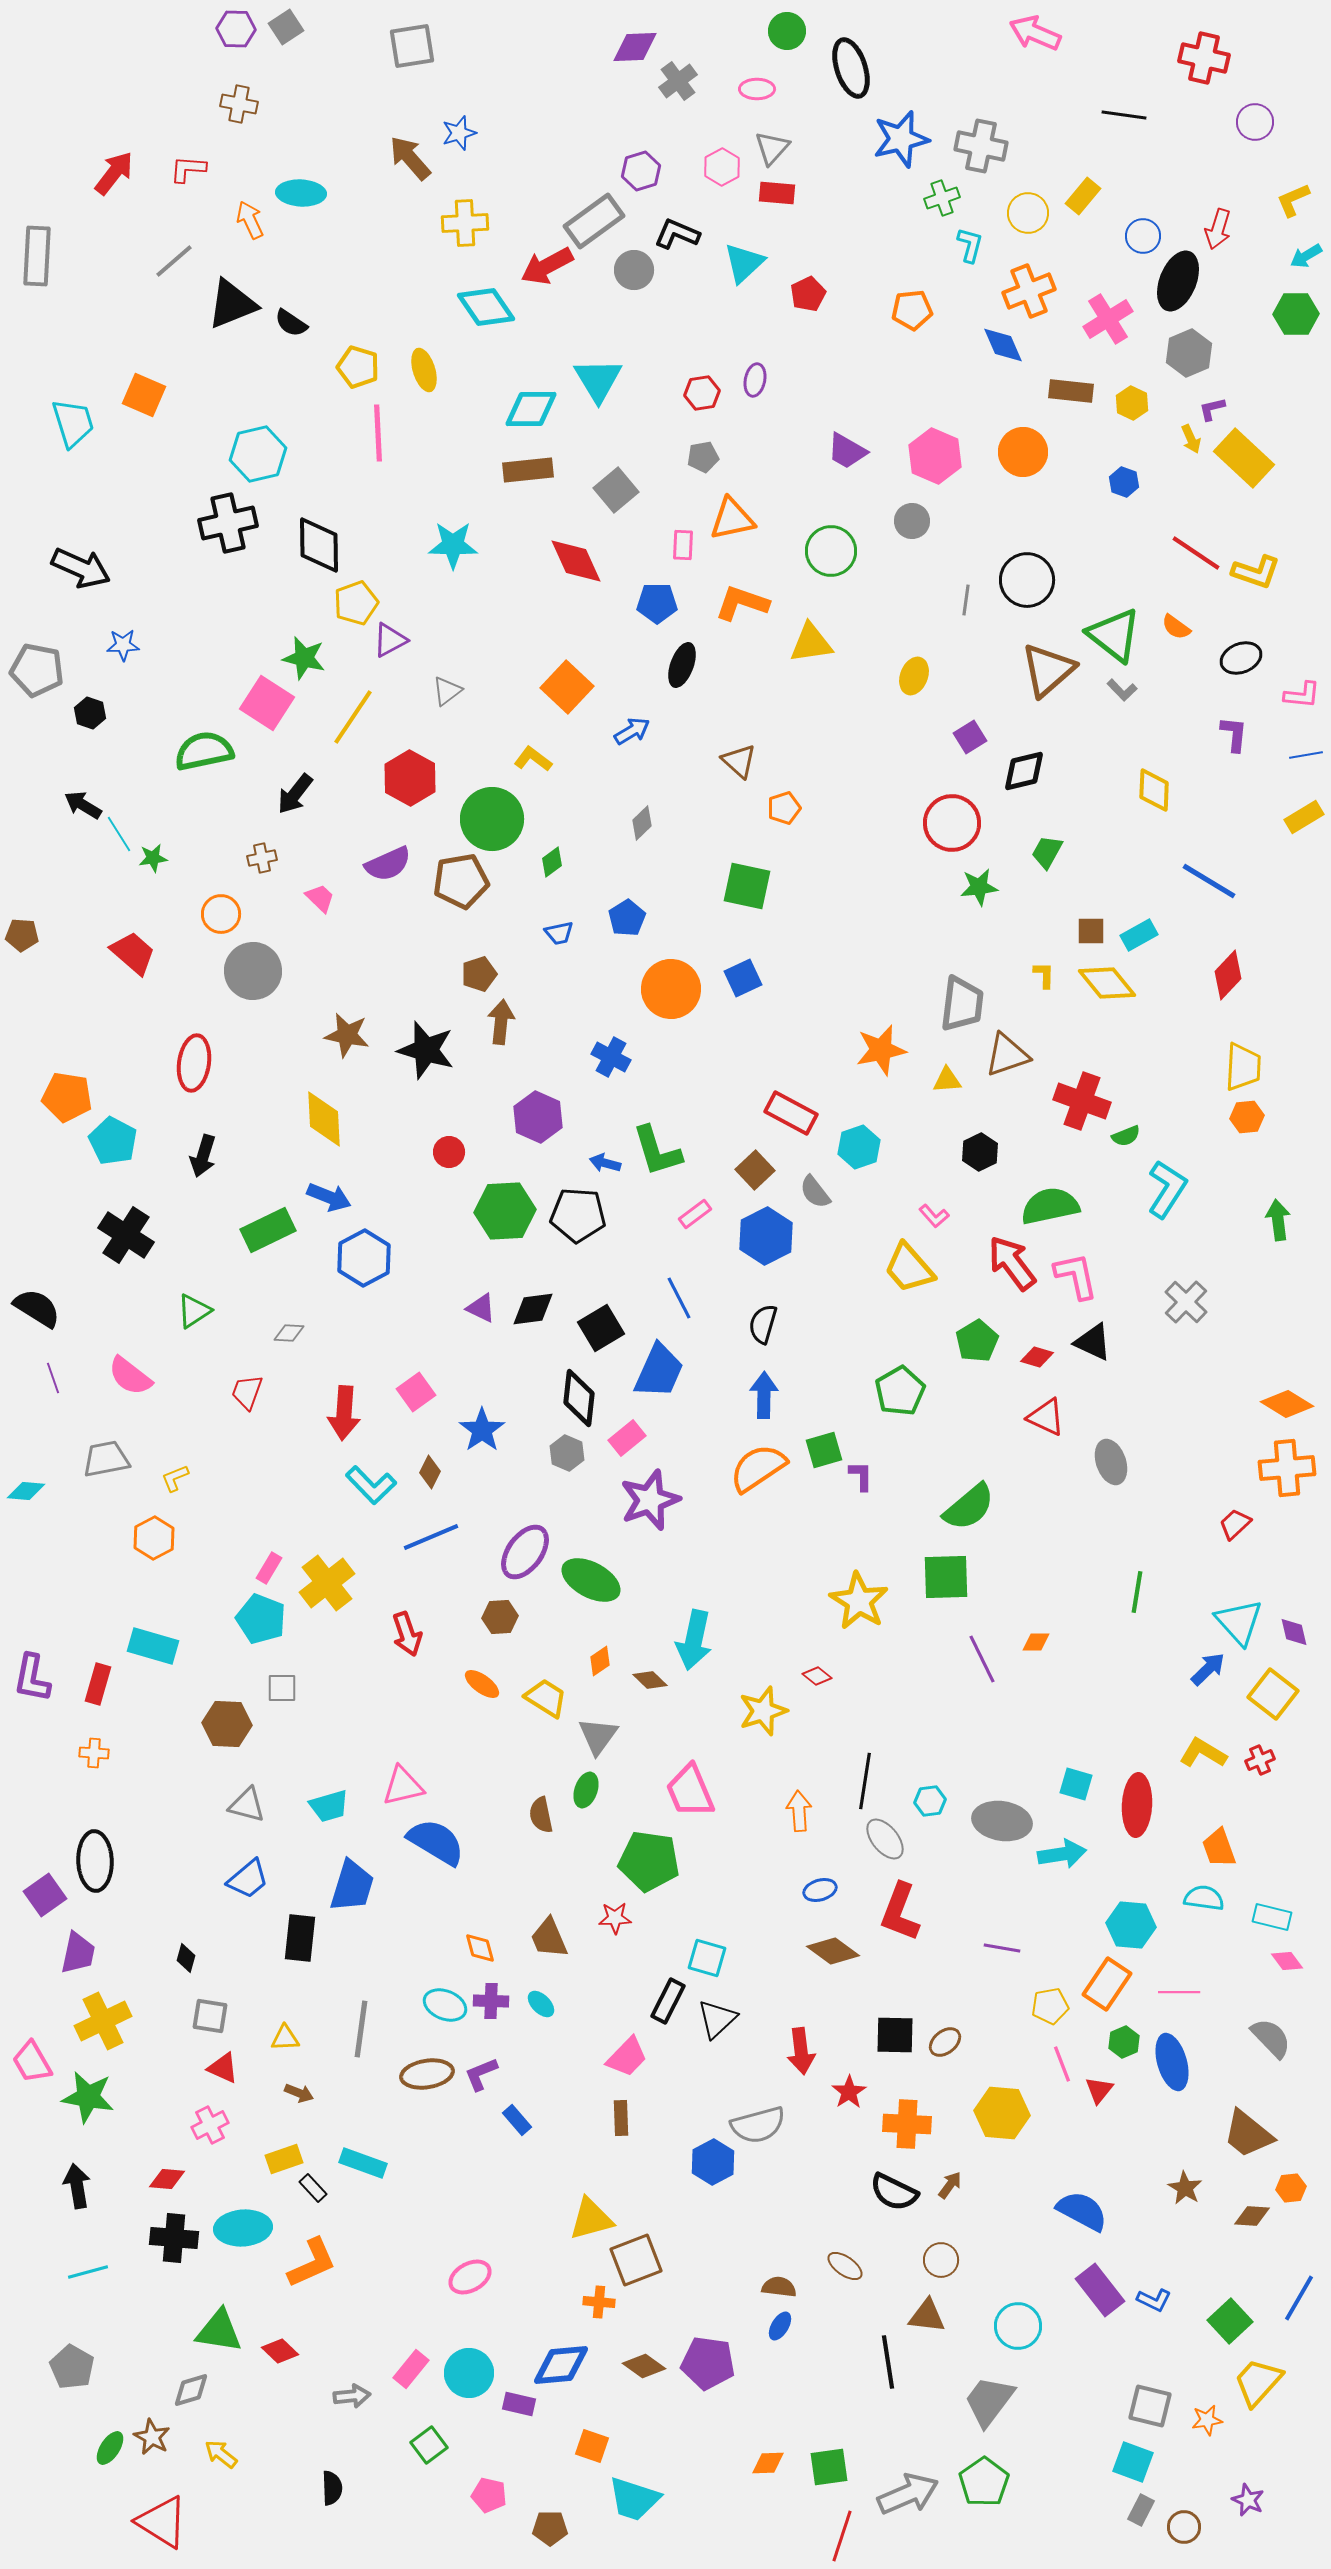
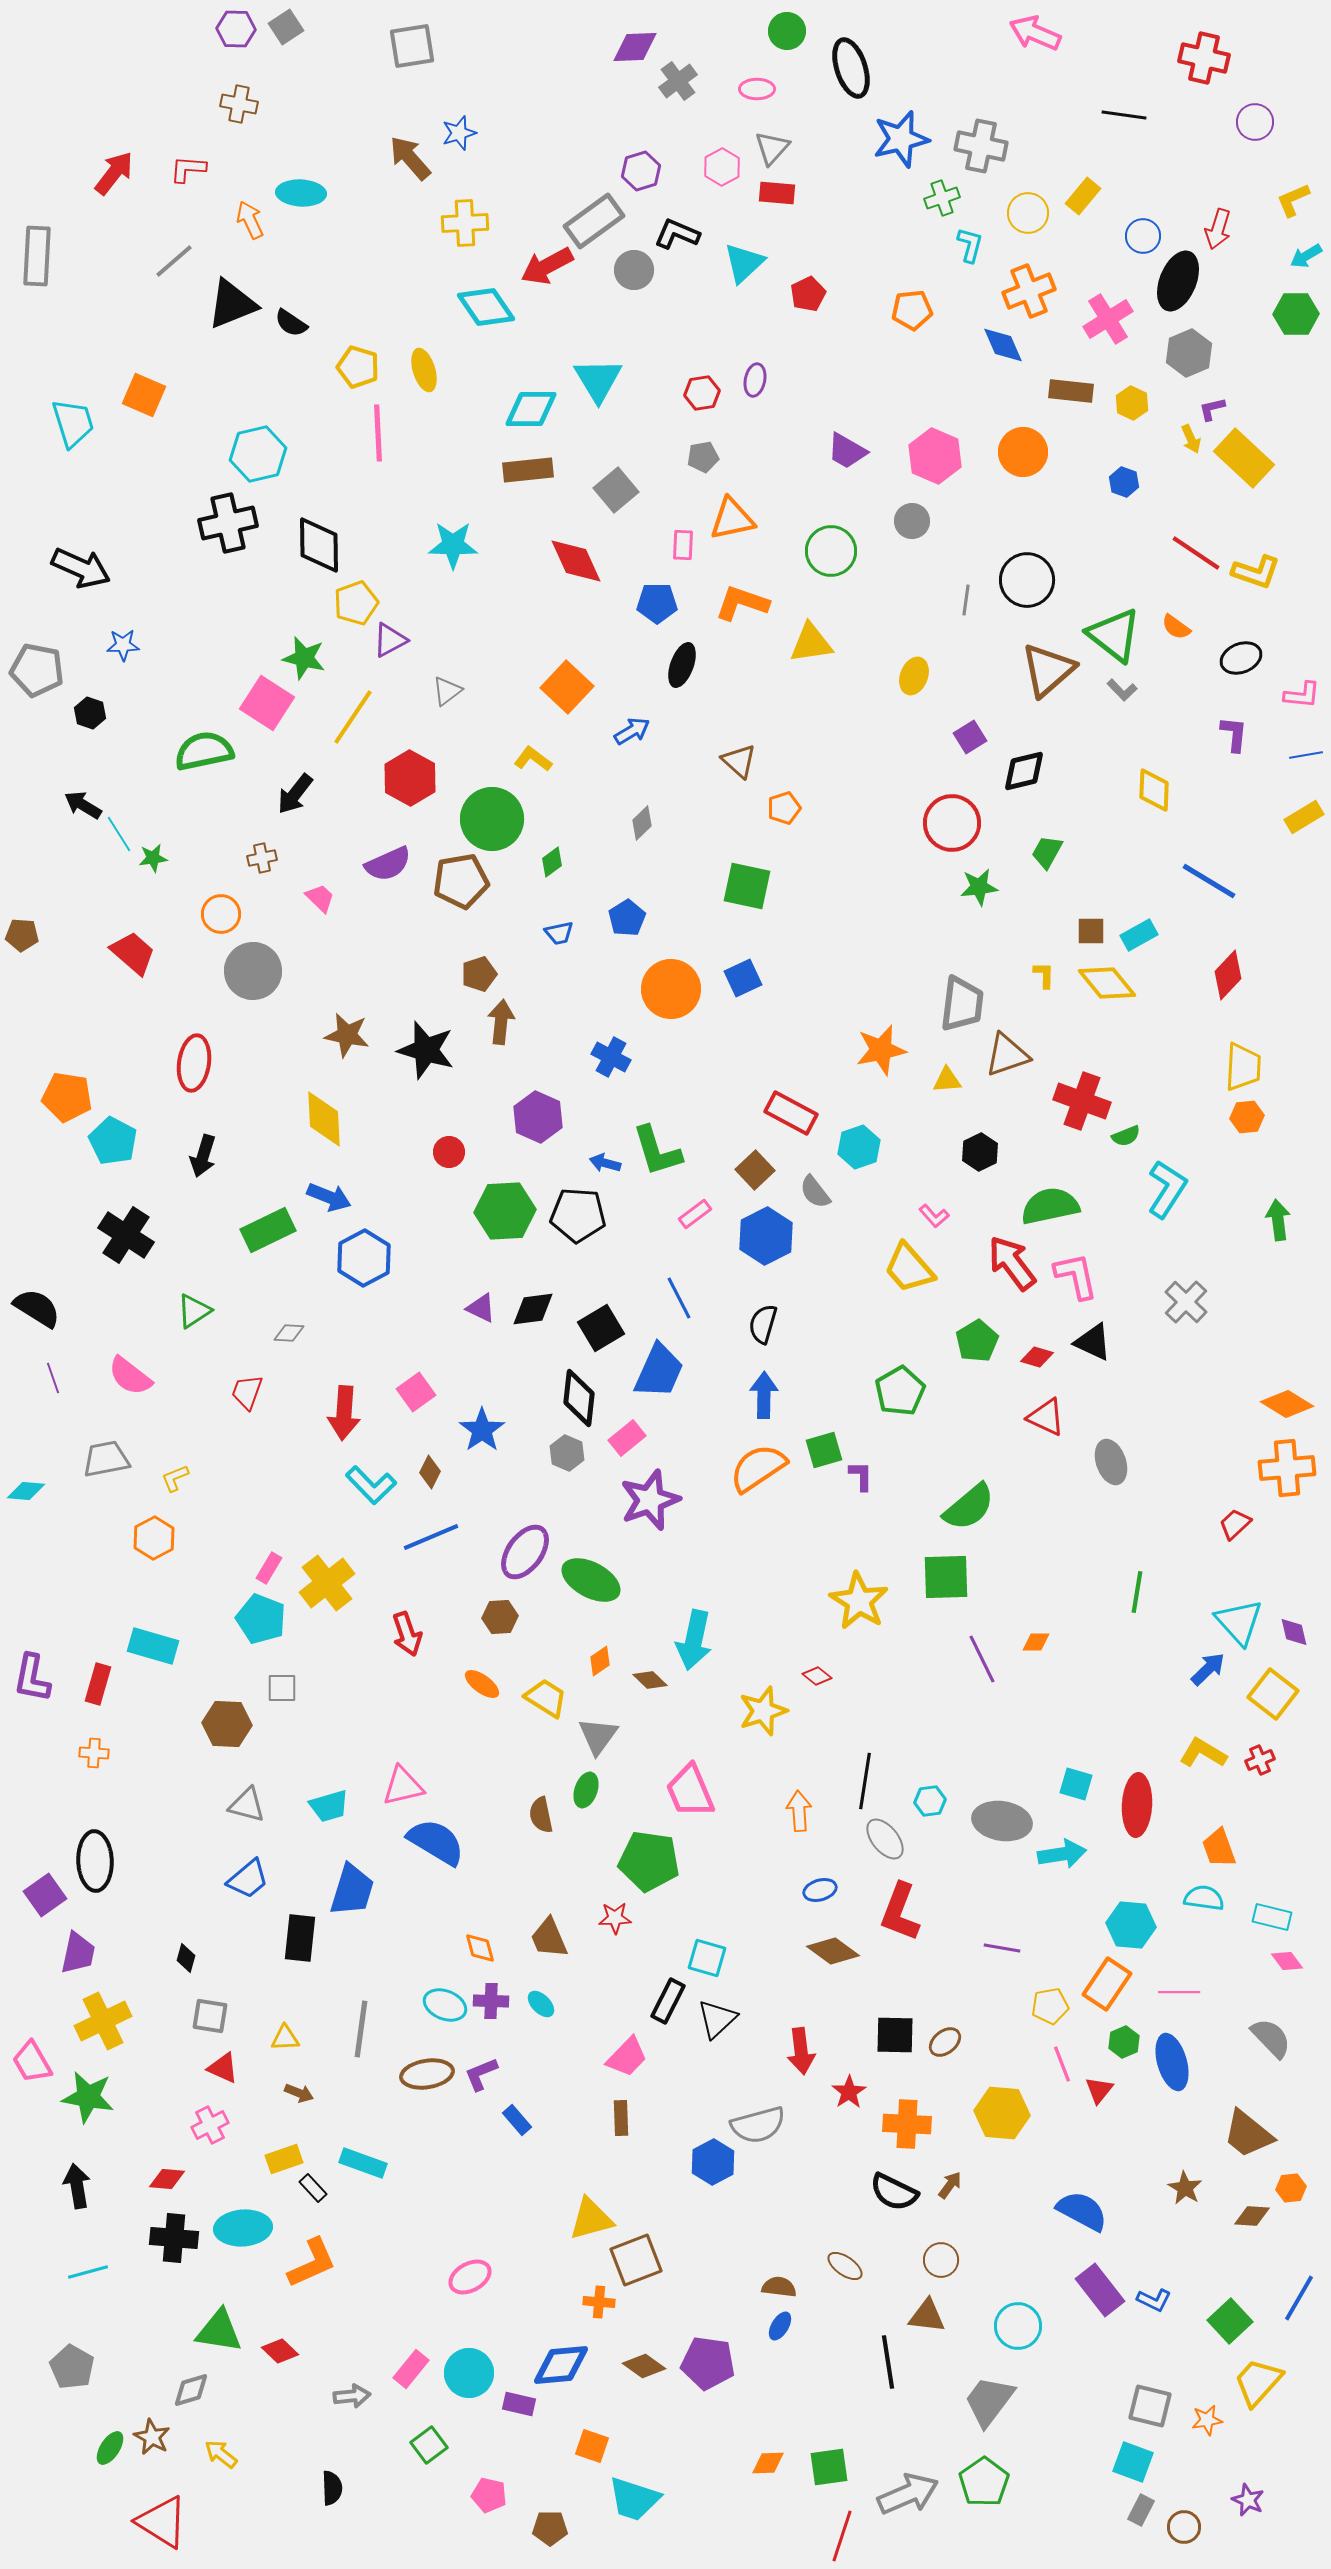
blue trapezoid at (352, 1886): moved 4 px down
